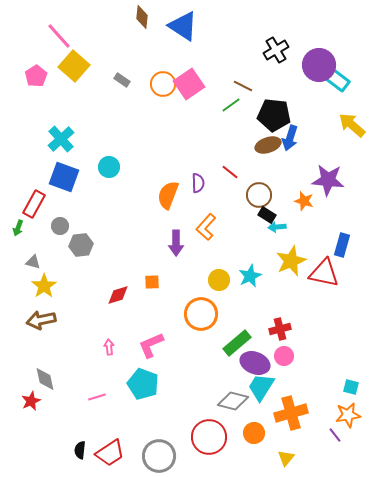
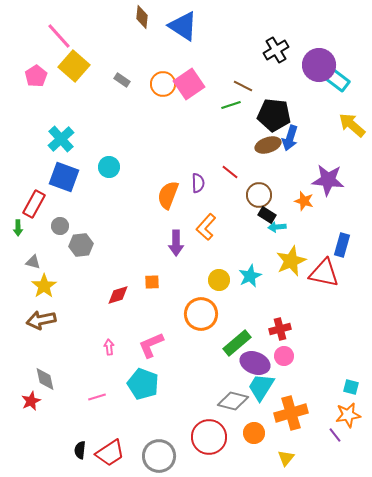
green line at (231, 105): rotated 18 degrees clockwise
green arrow at (18, 228): rotated 21 degrees counterclockwise
